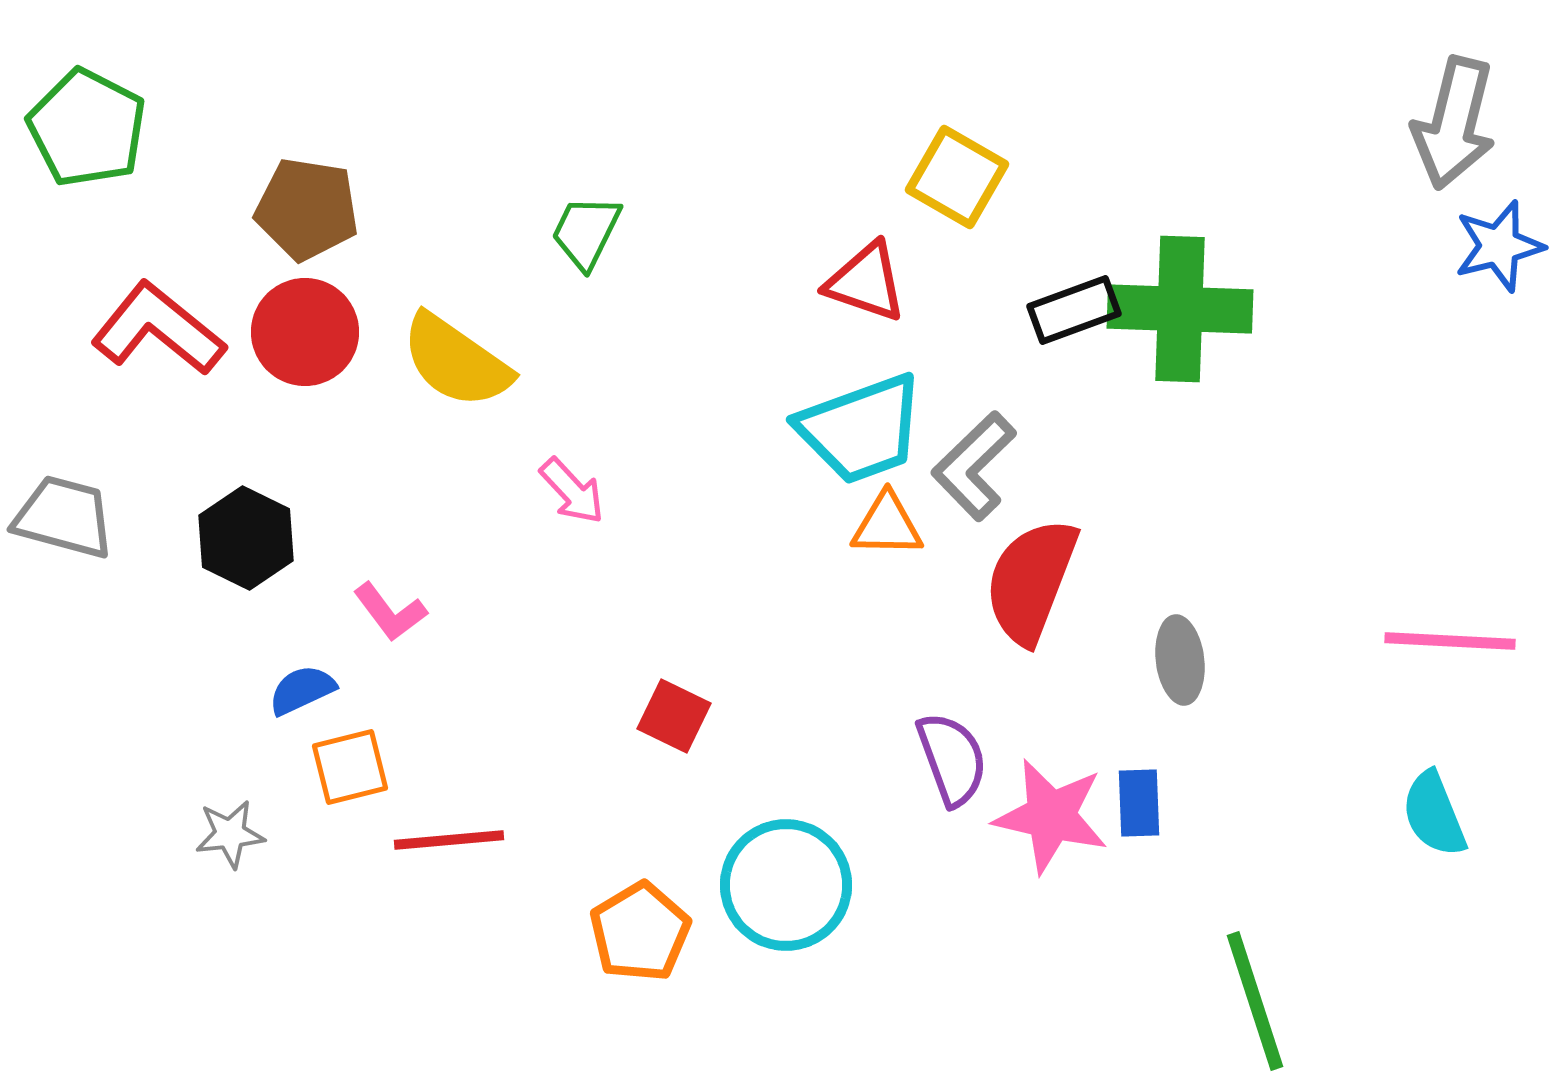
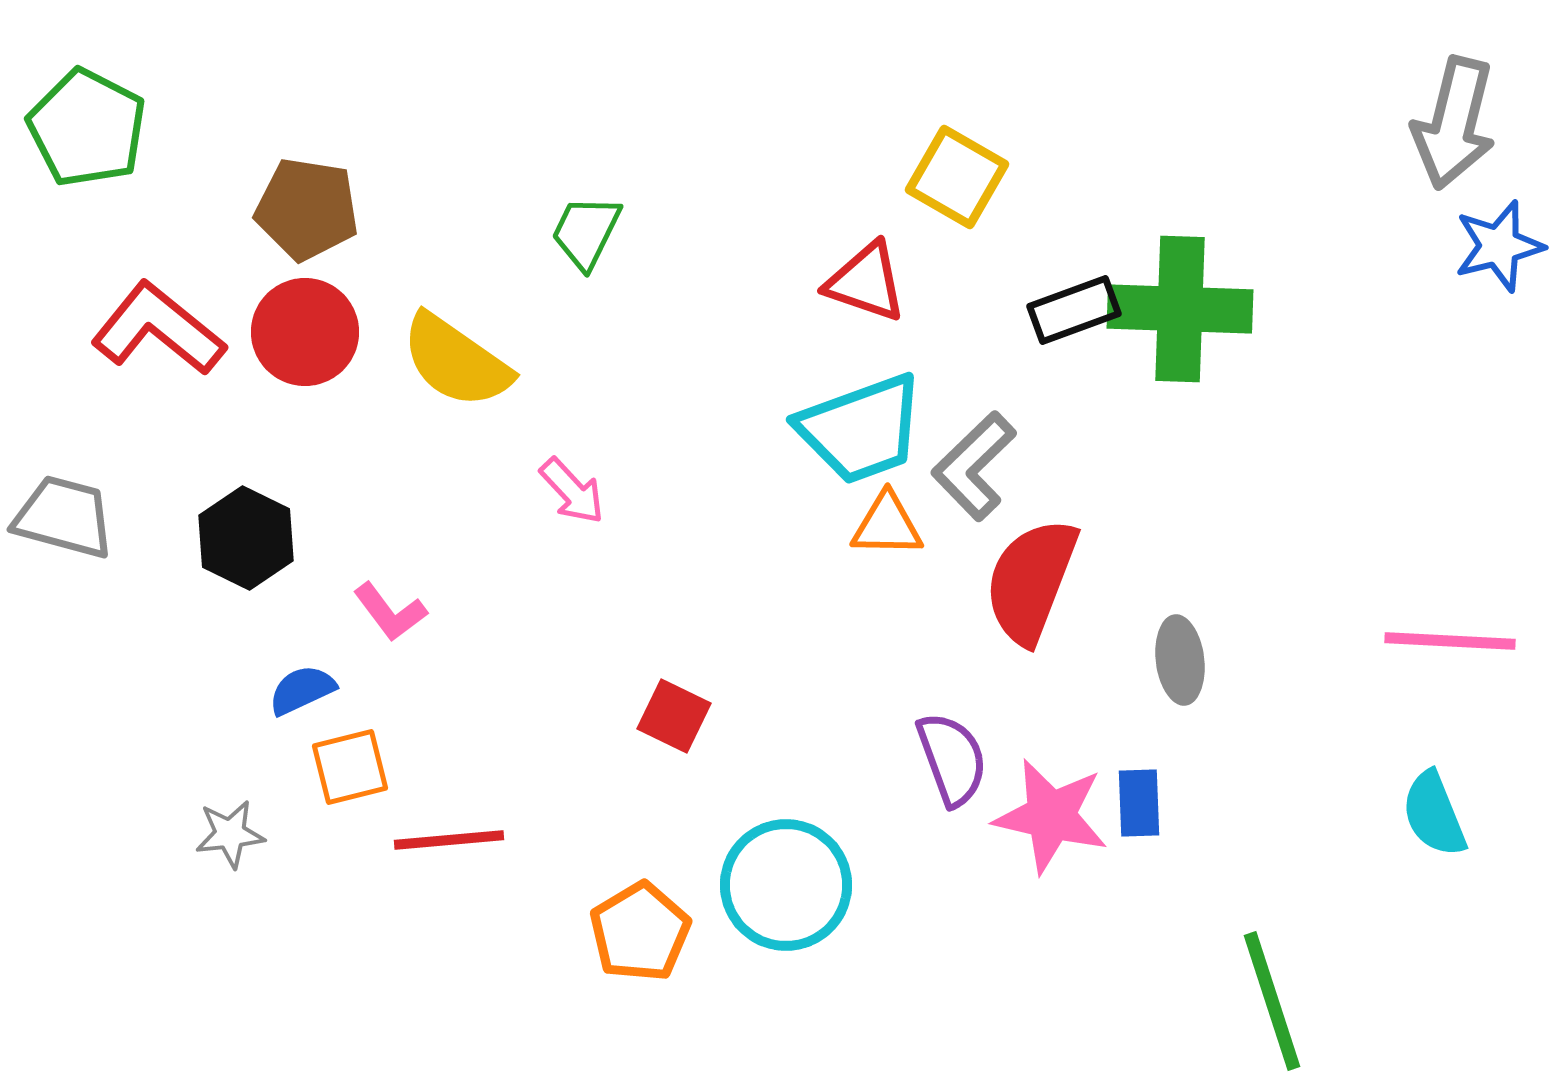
green line: moved 17 px right
